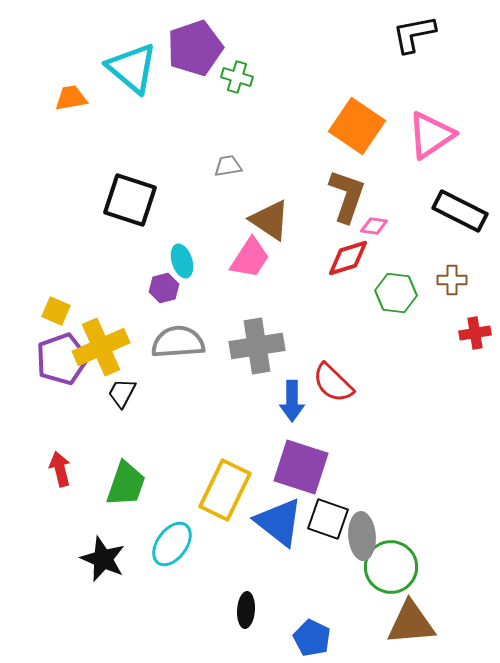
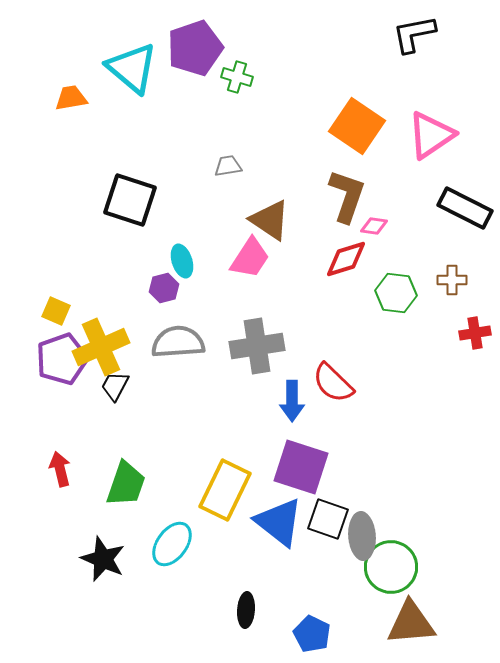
black rectangle at (460, 211): moved 5 px right, 3 px up
red diamond at (348, 258): moved 2 px left, 1 px down
black trapezoid at (122, 393): moved 7 px left, 7 px up
blue pentagon at (312, 638): moved 4 px up
